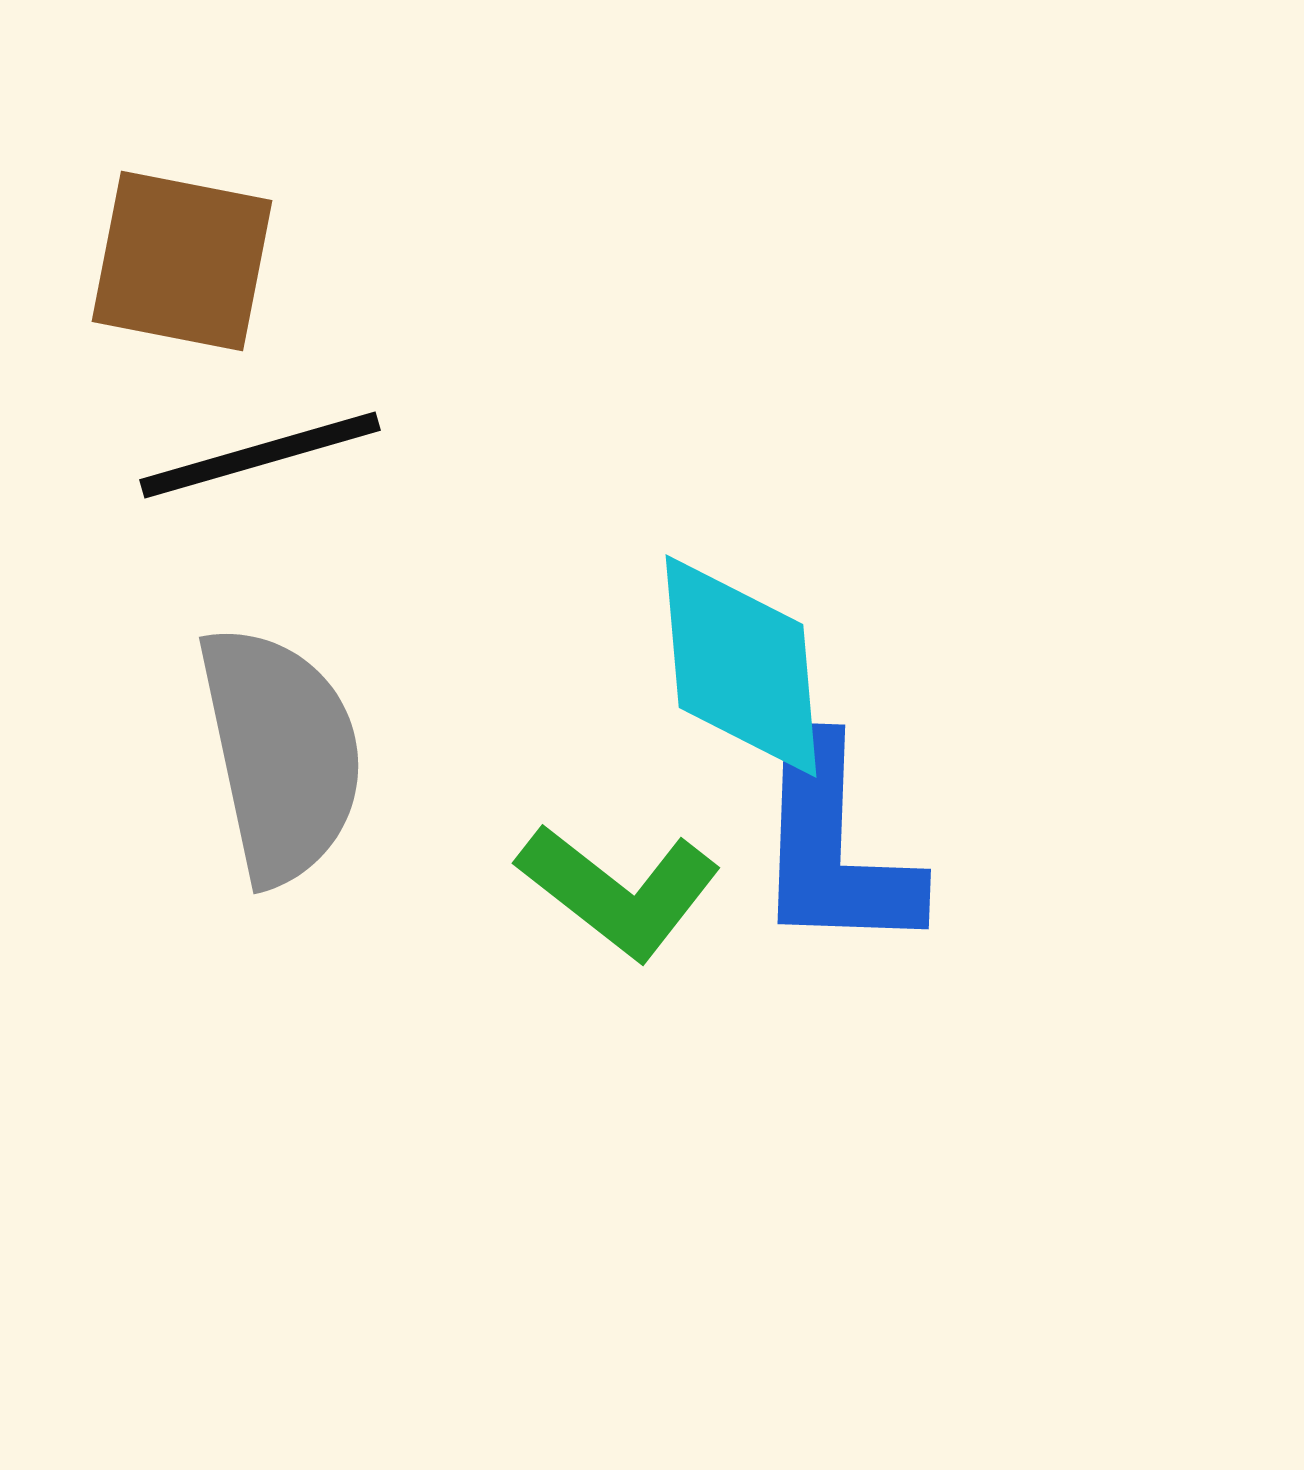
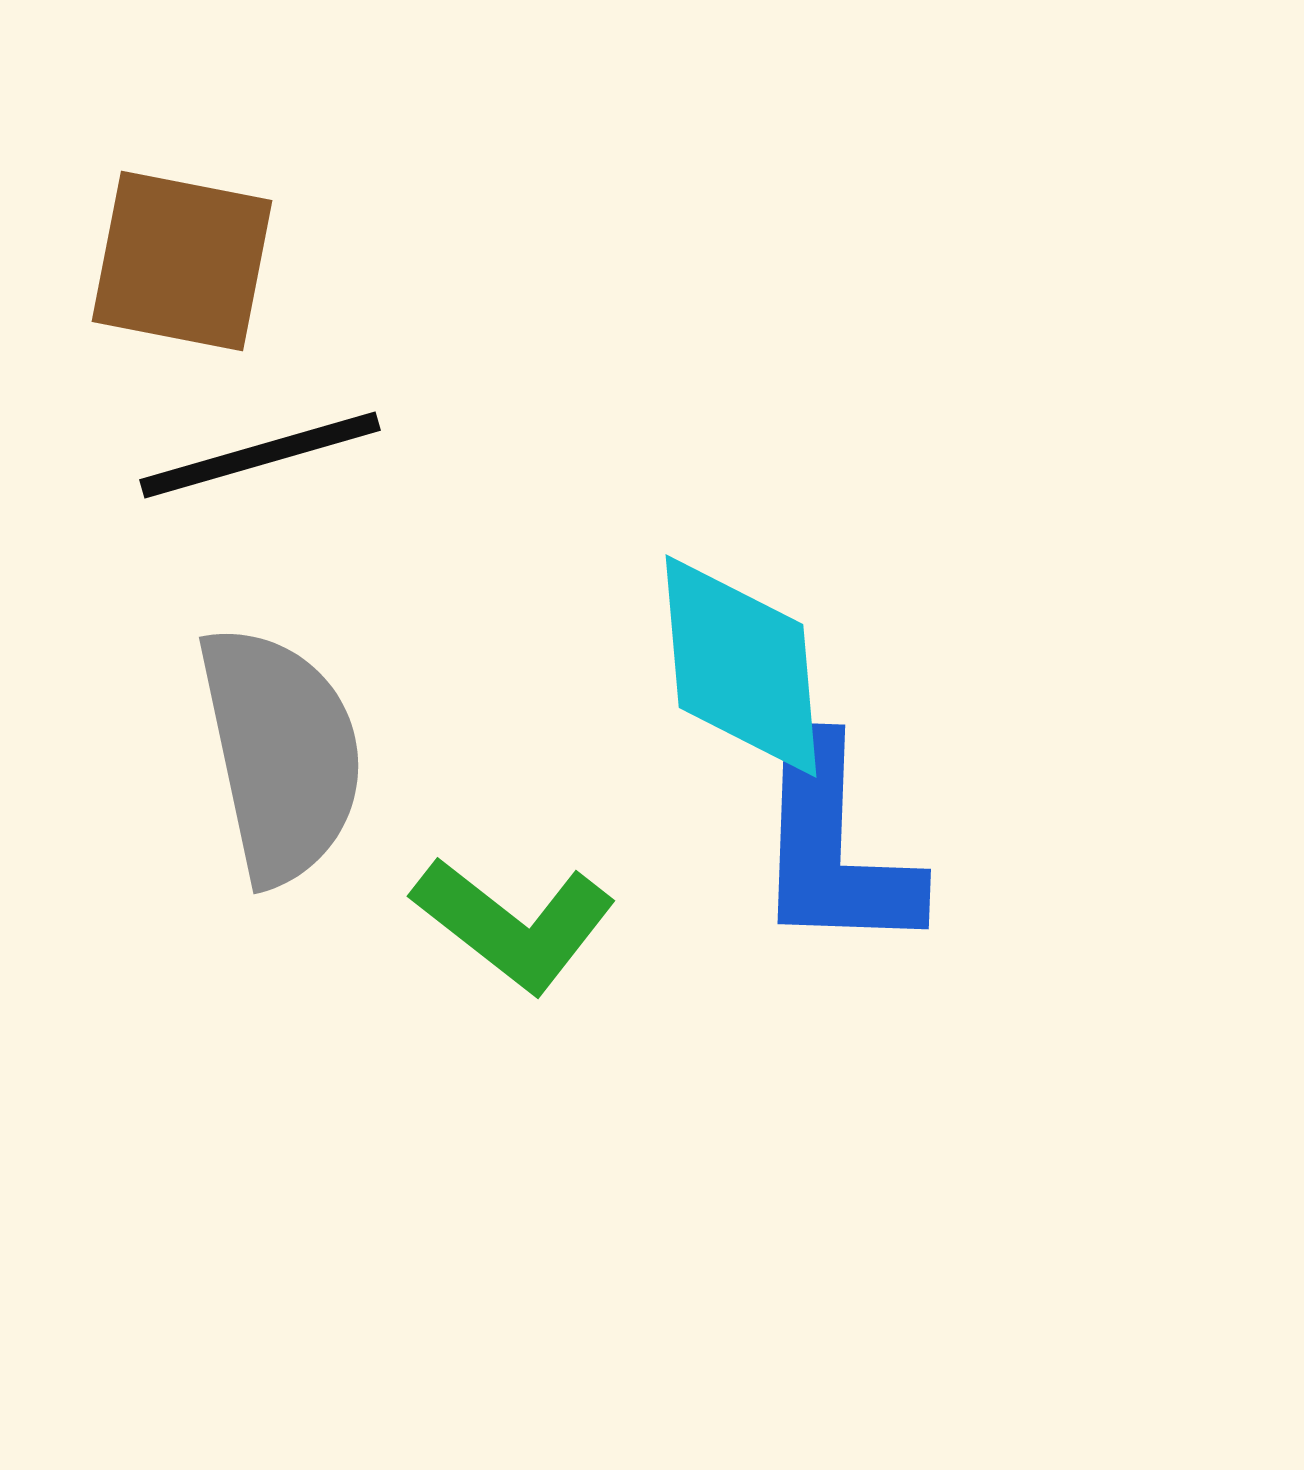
green L-shape: moved 105 px left, 33 px down
